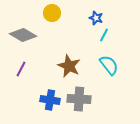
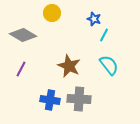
blue star: moved 2 px left, 1 px down
